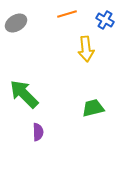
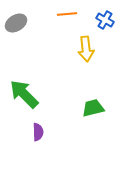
orange line: rotated 12 degrees clockwise
